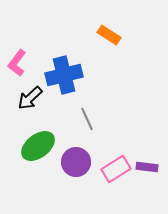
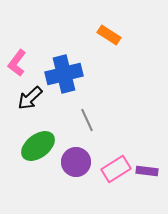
blue cross: moved 1 px up
gray line: moved 1 px down
purple rectangle: moved 4 px down
